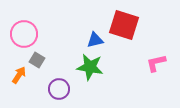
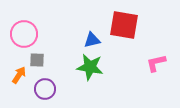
red square: rotated 8 degrees counterclockwise
blue triangle: moved 3 px left
gray square: rotated 28 degrees counterclockwise
purple circle: moved 14 px left
